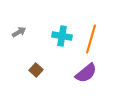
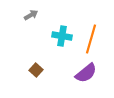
gray arrow: moved 12 px right, 17 px up
